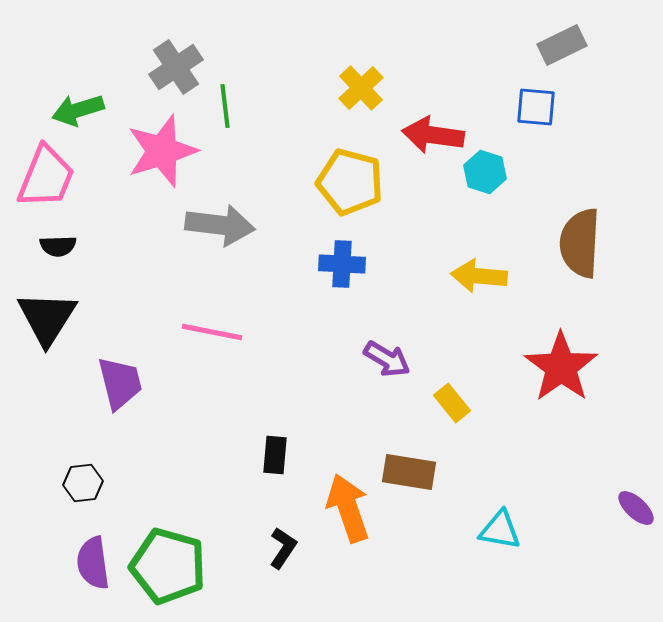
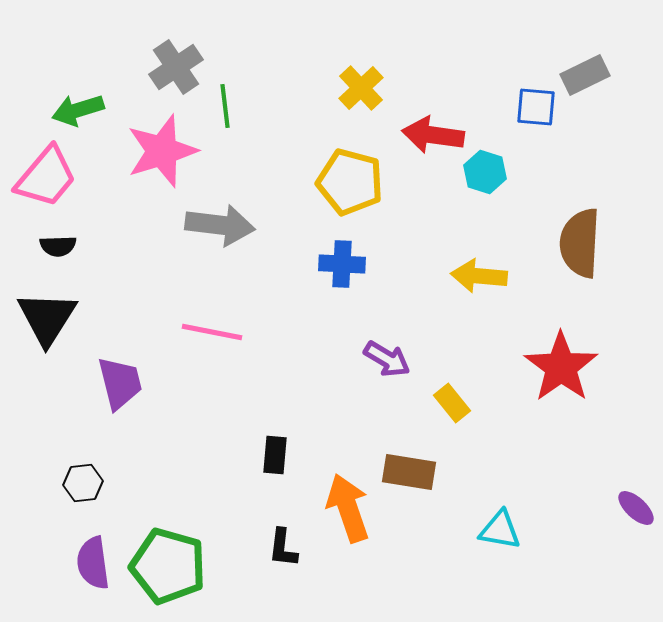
gray rectangle: moved 23 px right, 30 px down
pink trapezoid: rotated 18 degrees clockwise
black L-shape: rotated 153 degrees clockwise
